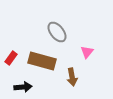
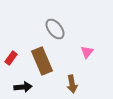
gray ellipse: moved 2 px left, 3 px up
brown rectangle: rotated 52 degrees clockwise
brown arrow: moved 7 px down
